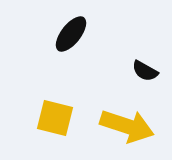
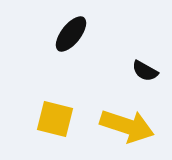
yellow square: moved 1 px down
